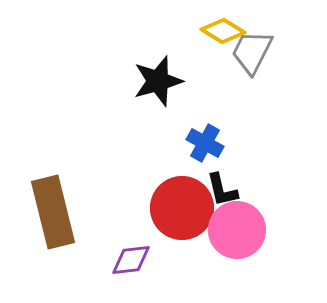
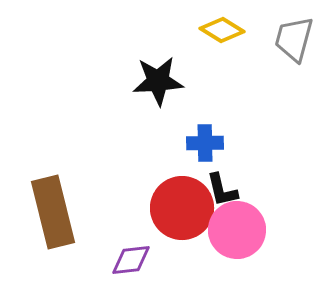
yellow diamond: moved 1 px left, 1 px up
gray trapezoid: moved 42 px right, 13 px up; rotated 12 degrees counterclockwise
black star: rotated 12 degrees clockwise
blue cross: rotated 30 degrees counterclockwise
